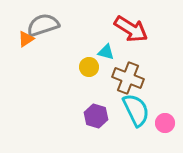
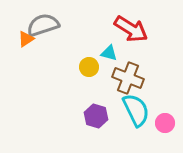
cyan triangle: moved 3 px right, 1 px down
